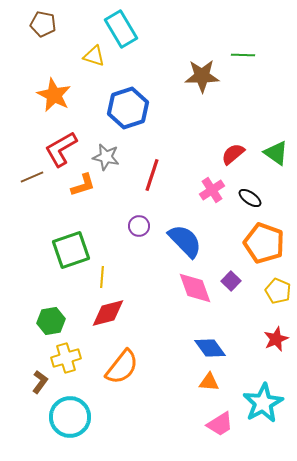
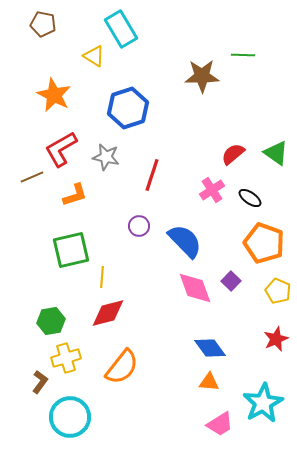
yellow triangle: rotated 15 degrees clockwise
orange L-shape: moved 8 px left, 10 px down
green square: rotated 6 degrees clockwise
